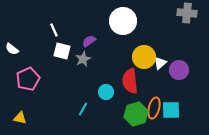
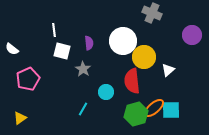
gray cross: moved 35 px left; rotated 18 degrees clockwise
white circle: moved 20 px down
white line: rotated 16 degrees clockwise
purple semicircle: moved 2 px down; rotated 120 degrees clockwise
gray star: moved 10 px down; rotated 14 degrees counterclockwise
white triangle: moved 8 px right, 7 px down
purple circle: moved 13 px right, 35 px up
red semicircle: moved 2 px right
orange ellipse: rotated 35 degrees clockwise
yellow triangle: rotated 48 degrees counterclockwise
